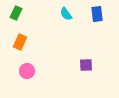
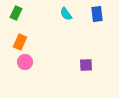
pink circle: moved 2 px left, 9 px up
